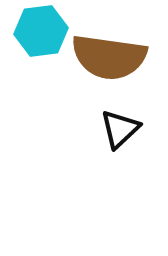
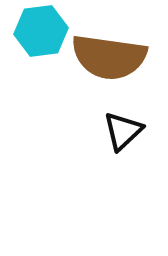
black triangle: moved 3 px right, 2 px down
